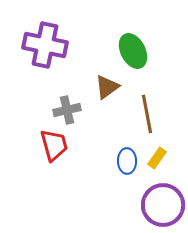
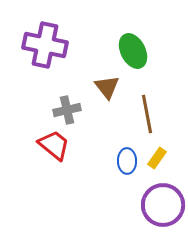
brown triangle: rotated 32 degrees counterclockwise
red trapezoid: rotated 36 degrees counterclockwise
